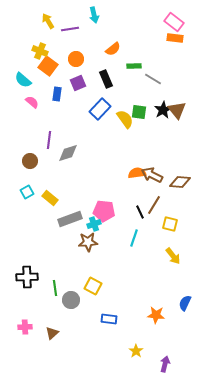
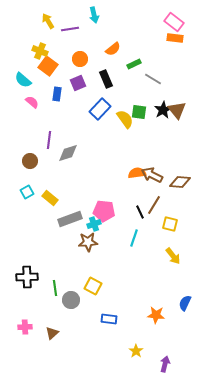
orange circle at (76, 59): moved 4 px right
green rectangle at (134, 66): moved 2 px up; rotated 24 degrees counterclockwise
